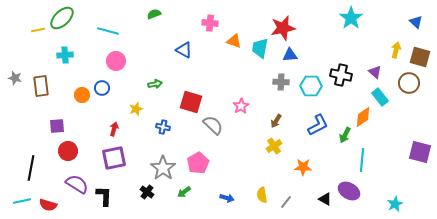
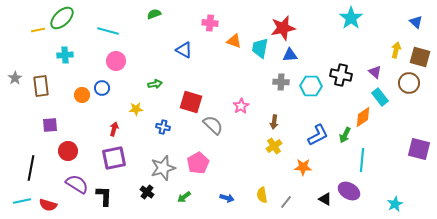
gray star at (15, 78): rotated 24 degrees clockwise
yellow star at (136, 109): rotated 16 degrees clockwise
brown arrow at (276, 121): moved 2 px left, 1 px down; rotated 24 degrees counterclockwise
blue L-shape at (318, 125): moved 10 px down
purple square at (57, 126): moved 7 px left, 1 px up
purple square at (420, 152): moved 1 px left, 3 px up
gray star at (163, 168): rotated 20 degrees clockwise
green arrow at (184, 192): moved 5 px down
